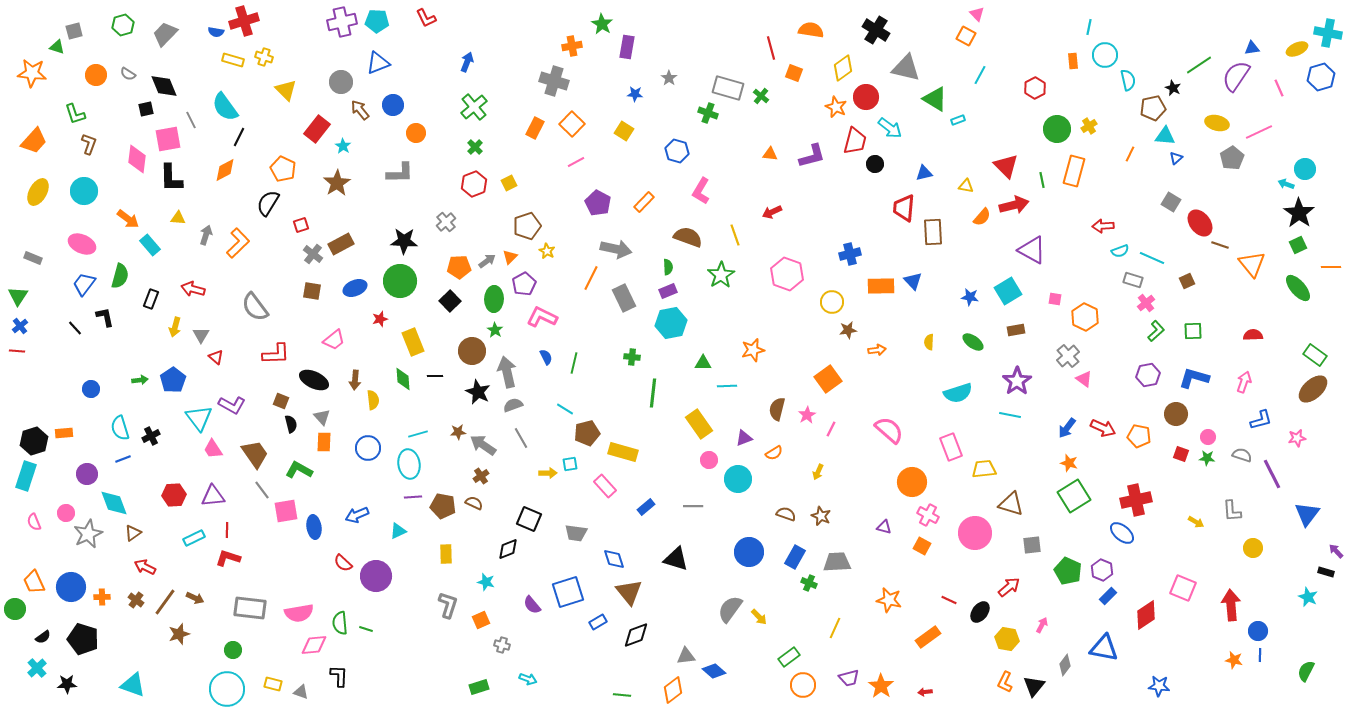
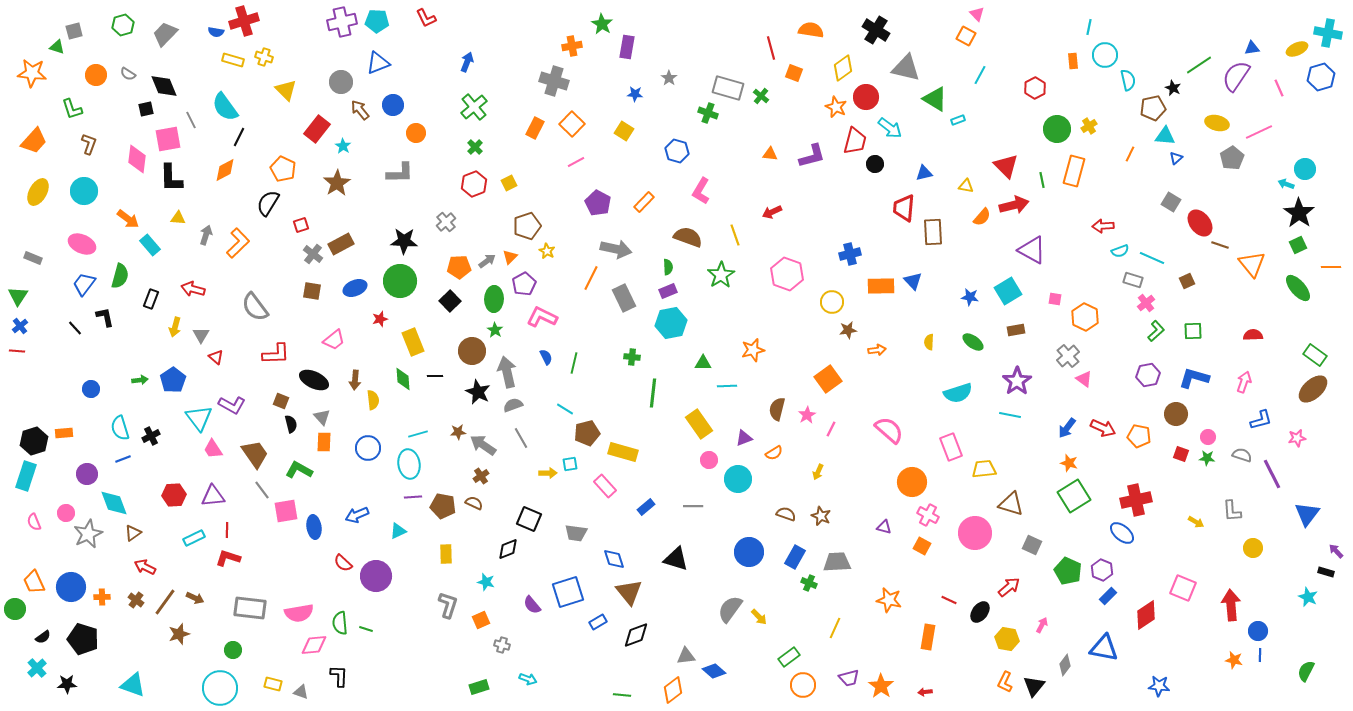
green L-shape at (75, 114): moved 3 px left, 5 px up
gray square at (1032, 545): rotated 30 degrees clockwise
orange rectangle at (928, 637): rotated 45 degrees counterclockwise
cyan circle at (227, 689): moved 7 px left, 1 px up
